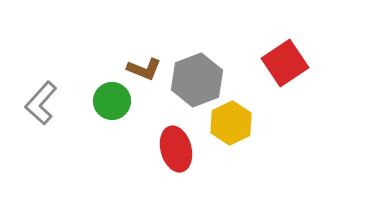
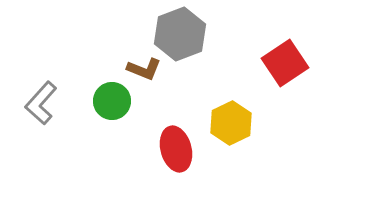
gray hexagon: moved 17 px left, 46 px up
